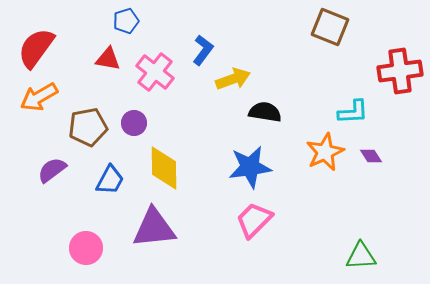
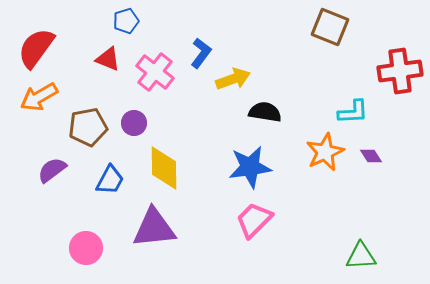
blue L-shape: moved 2 px left, 3 px down
red triangle: rotated 12 degrees clockwise
